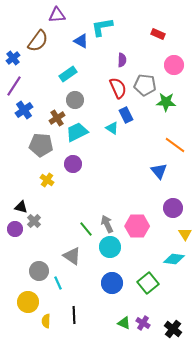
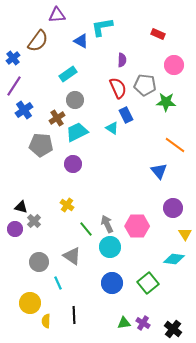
yellow cross at (47, 180): moved 20 px right, 25 px down
gray circle at (39, 271): moved 9 px up
yellow circle at (28, 302): moved 2 px right, 1 px down
green triangle at (124, 323): rotated 32 degrees counterclockwise
